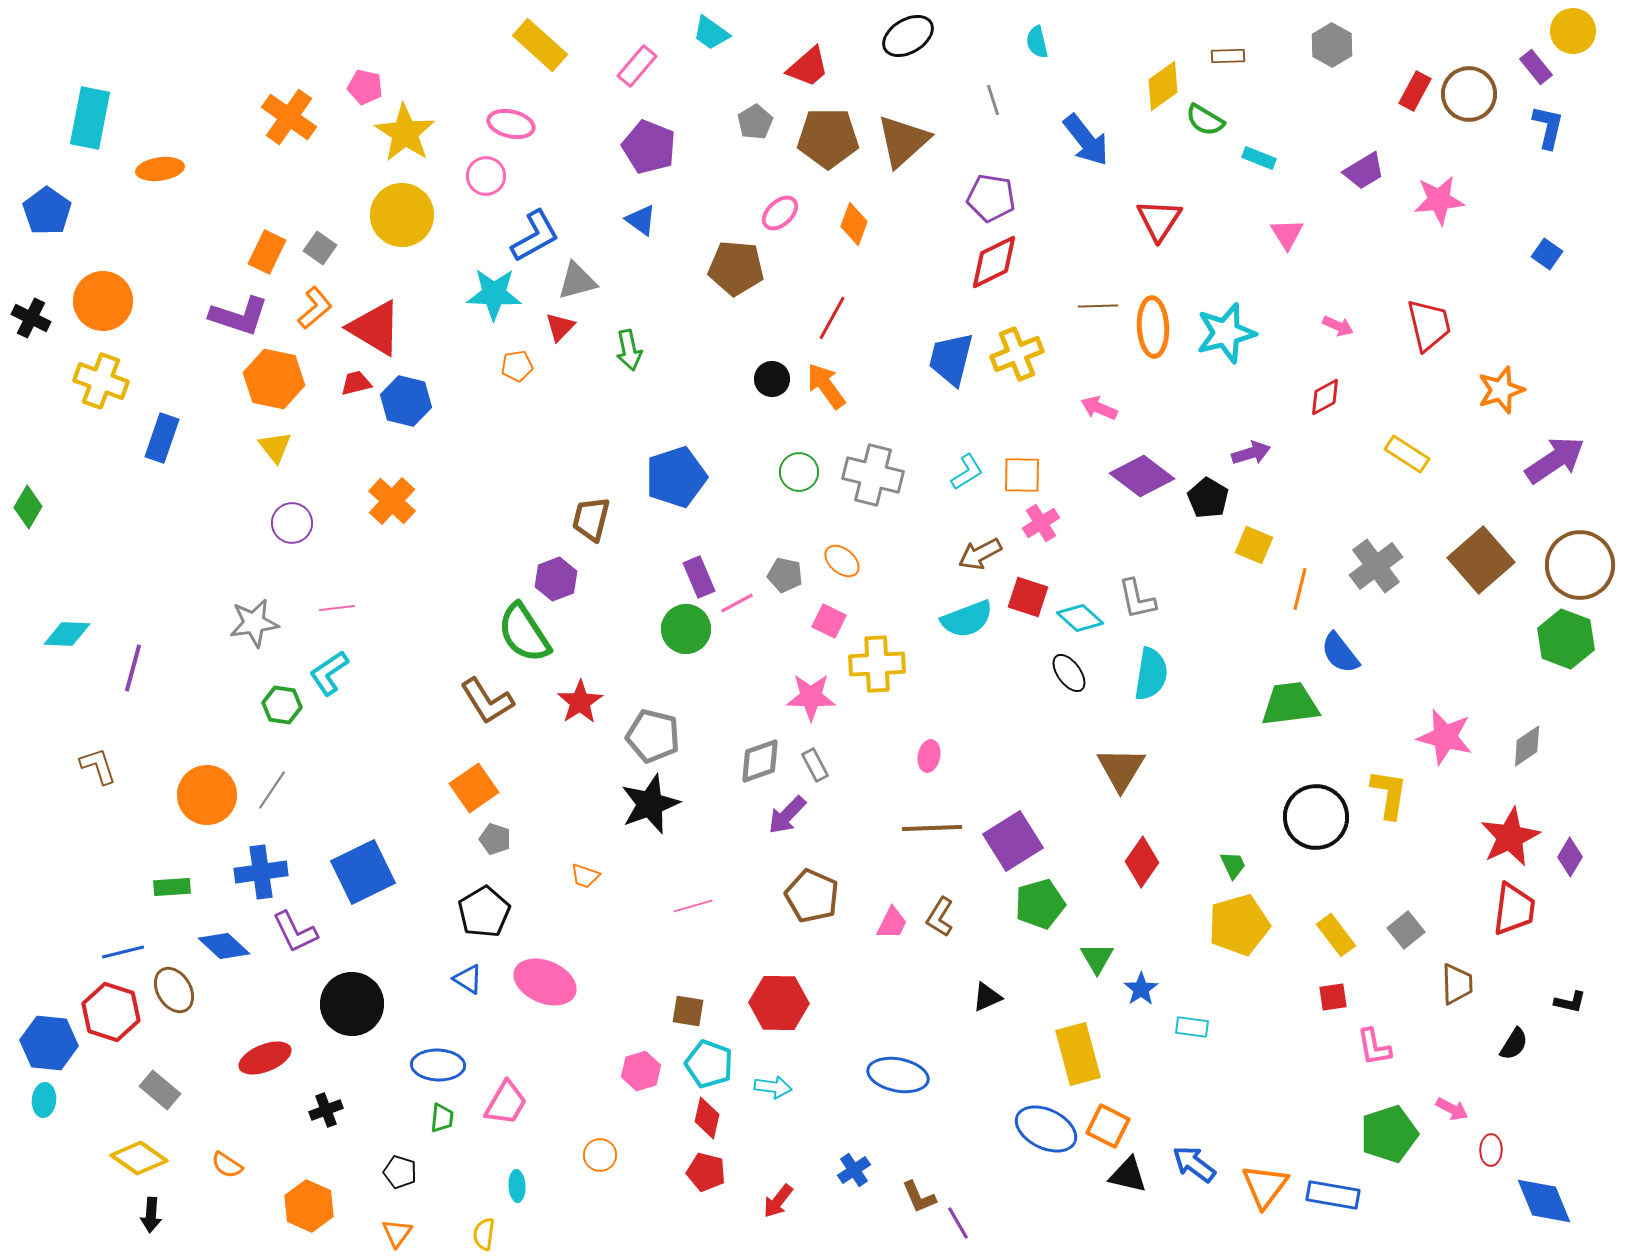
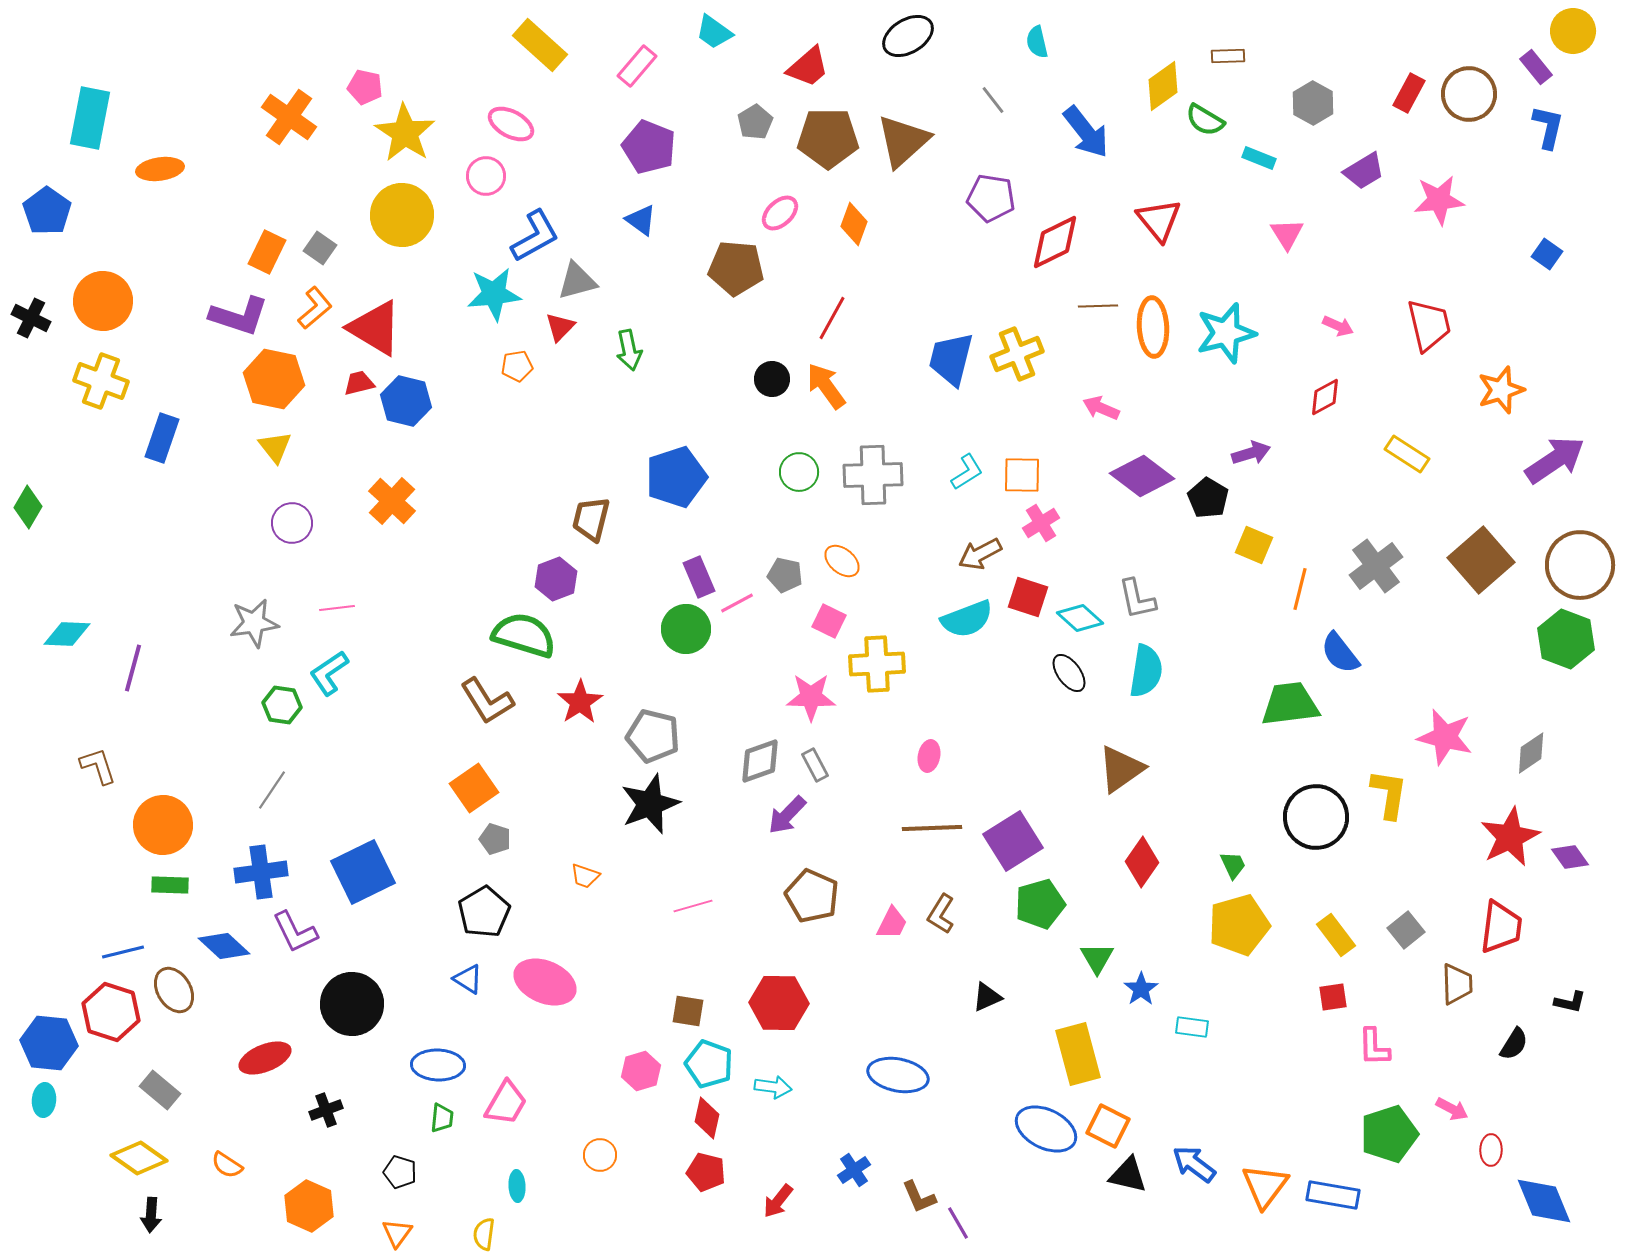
cyan trapezoid at (711, 33): moved 3 px right, 1 px up
gray hexagon at (1332, 45): moved 19 px left, 58 px down
red rectangle at (1415, 91): moved 6 px left, 2 px down
gray line at (993, 100): rotated 20 degrees counterclockwise
pink ellipse at (511, 124): rotated 15 degrees clockwise
blue arrow at (1086, 140): moved 8 px up
red triangle at (1159, 220): rotated 12 degrees counterclockwise
red diamond at (994, 262): moved 61 px right, 20 px up
cyan star at (494, 294): rotated 8 degrees counterclockwise
red trapezoid at (356, 383): moved 3 px right
pink arrow at (1099, 408): moved 2 px right
gray cross at (873, 475): rotated 16 degrees counterclockwise
green semicircle at (524, 633): moved 2 px down; rotated 140 degrees clockwise
cyan semicircle at (1151, 674): moved 5 px left, 3 px up
gray diamond at (1527, 746): moved 4 px right, 7 px down
brown triangle at (1121, 769): rotated 24 degrees clockwise
orange circle at (207, 795): moved 44 px left, 30 px down
purple diamond at (1570, 857): rotated 66 degrees counterclockwise
green rectangle at (172, 887): moved 2 px left, 2 px up; rotated 6 degrees clockwise
red trapezoid at (1514, 909): moved 13 px left, 18 px down
brown L-shape at (940, 917): moved 1 px right, 3 px up
pink L-shape at (1374, 1047): rotated 9 degrees clockwise
